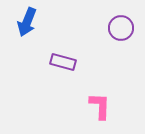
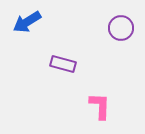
blue arrow: rotated 36 degrees clockwise
purple rectangle: moved 2 px down
